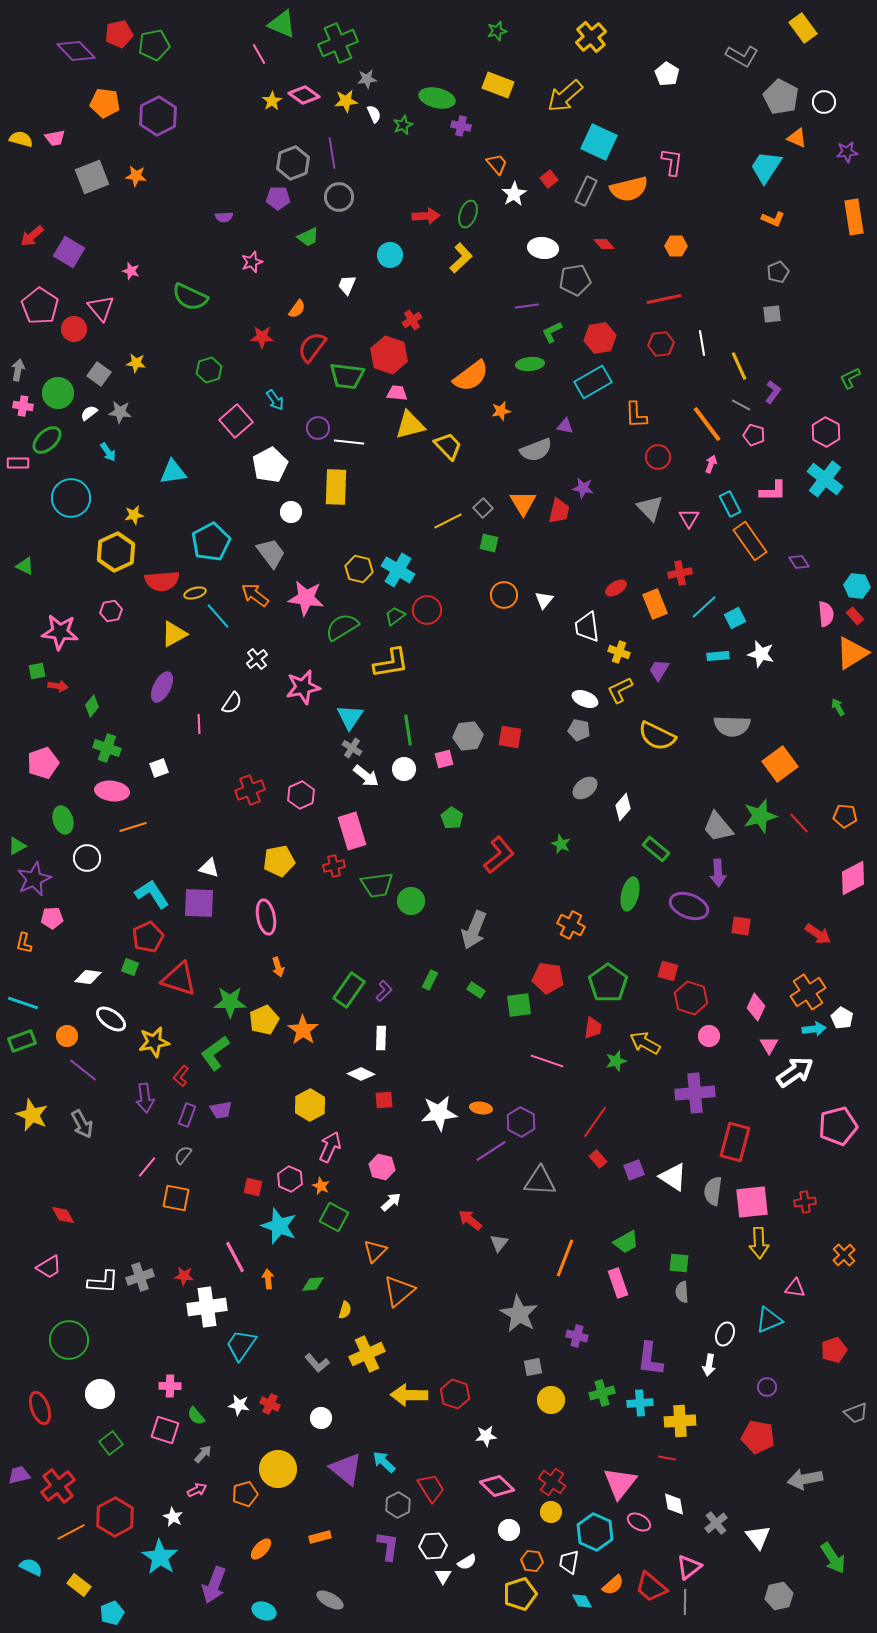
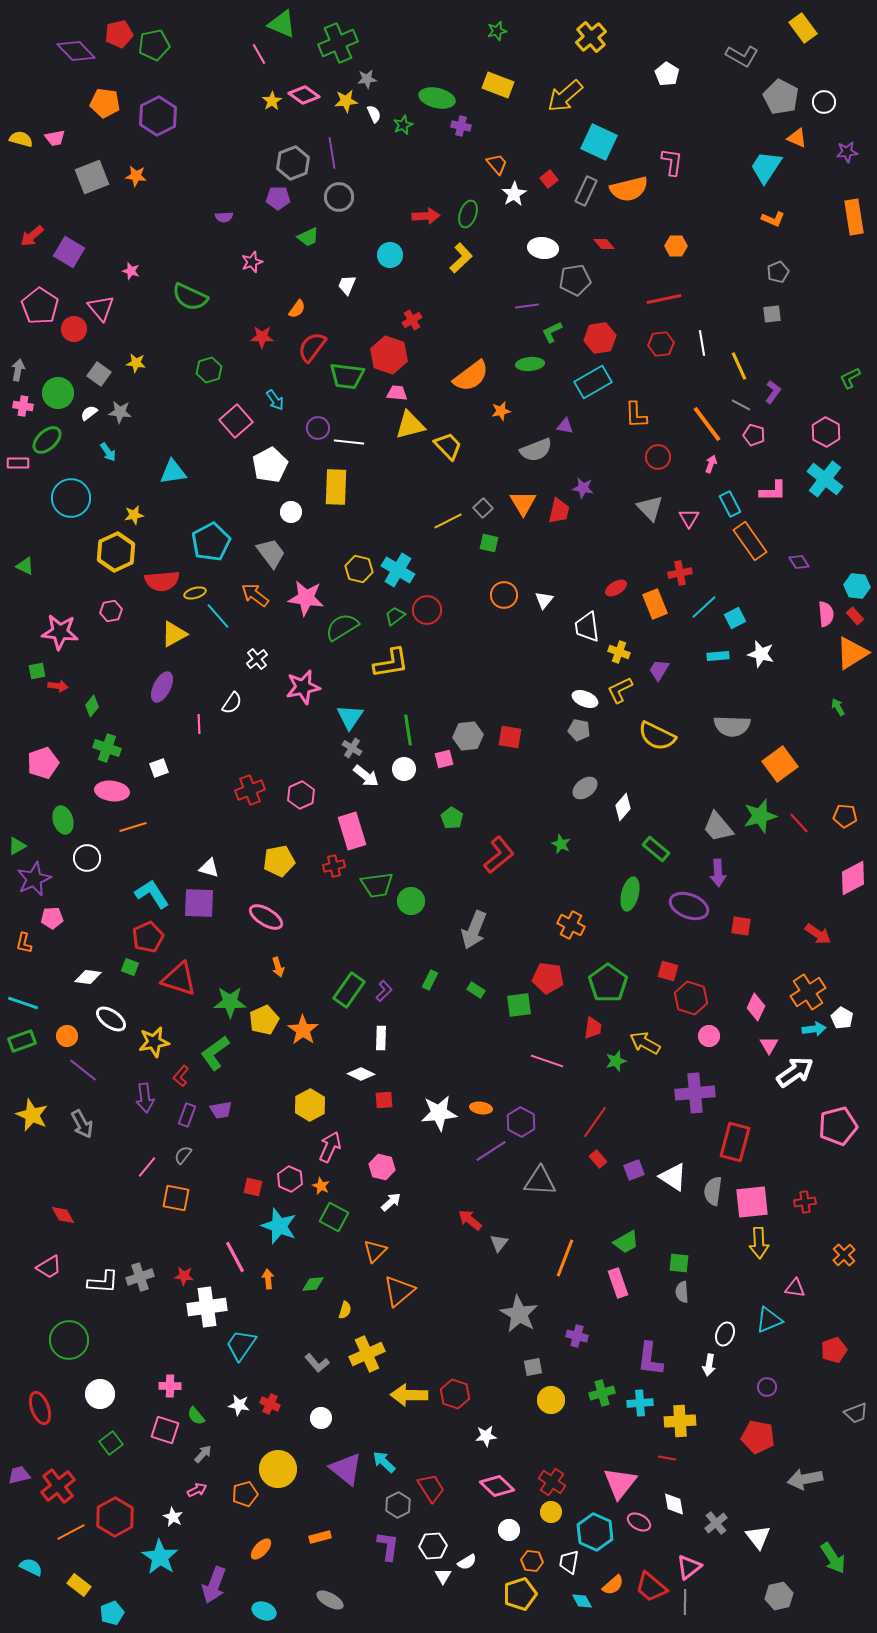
pink ellipse at (266, 917): rotated 48 degrees counterclockwise
